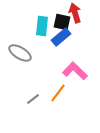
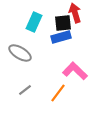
black square: moved 1 px right, 1 px down; rotated 18 degrees counterclockwise
cyan rectangle: moved 8 px left, 4 px up; rotated 18 degrees clockwise
blue rectangle: rotated 24 degrees clockwise
gray line: moved 8 px left, 9 px up
